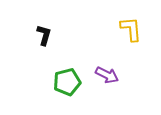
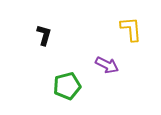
purple arrow: moved 10 px up
green pentagon: moved 4 px down
